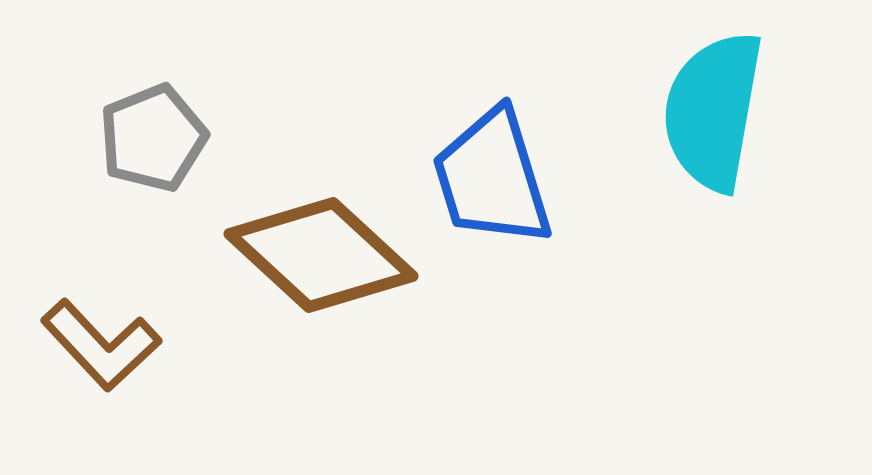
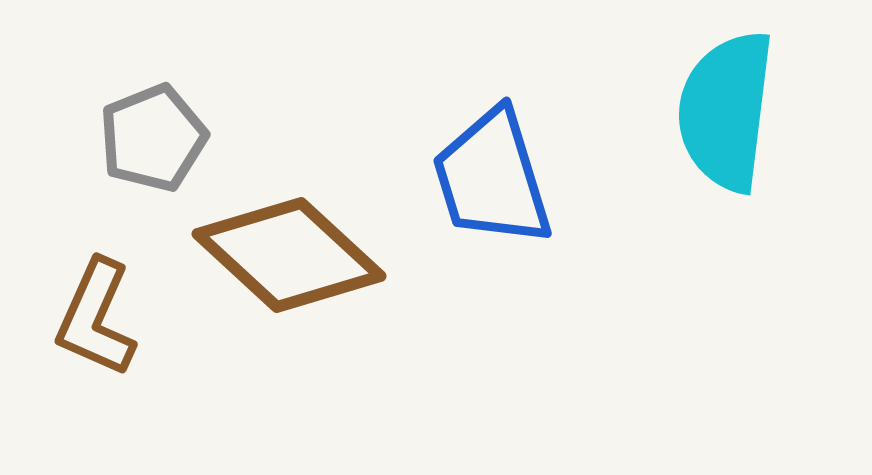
cyan semicircle: moved 13 px right; rotated 3 degrees counterclockwise
brown diamond: moved 32 px left
brown L-shape: moved 5 px left, 27 px up; rotated 67 degrees clockwise
